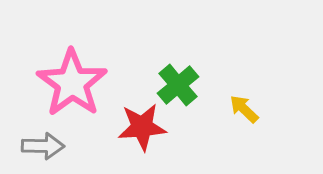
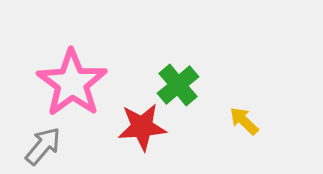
yellow arrow: moved 12 px down
gray arrow: rotated 51 degrees counterclockwise
